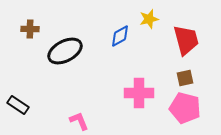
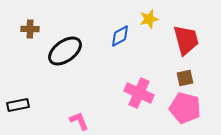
black ellipse: rotated 8 degrees counterclockwise
pink cross: rotated 24 degrees clockwise
black rectangle: rotated 45 degrees counterclockwise
